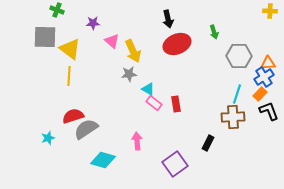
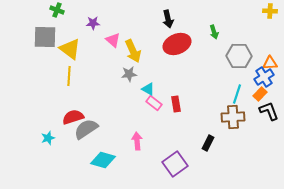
pink triangle: moved 1 px right, 1 px up
orange triangle: moved 2 px right
red semicircle: moved 1 px down
